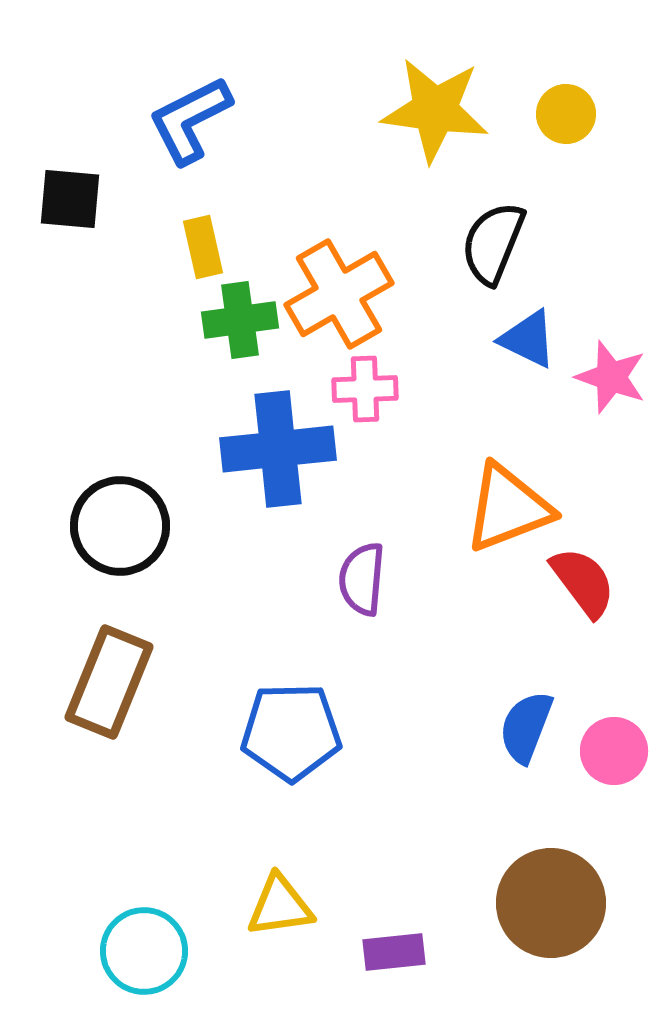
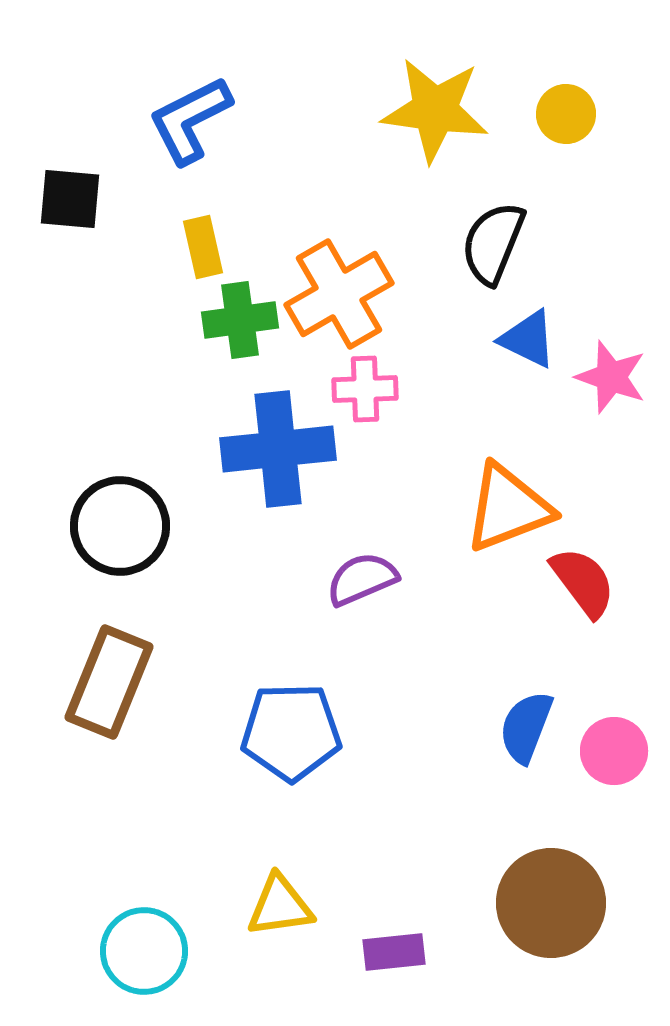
purple semicircle: rotated 62 degrees clockwise
